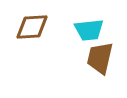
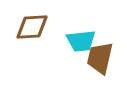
cyan trapezoid: moved 8 px left, 11 px down
